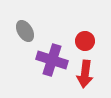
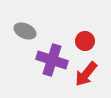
gray ellipse: rotated 35 degrees counterclockwise
red arrow: moved 1 px right; rotated 32 degrees clockwise
